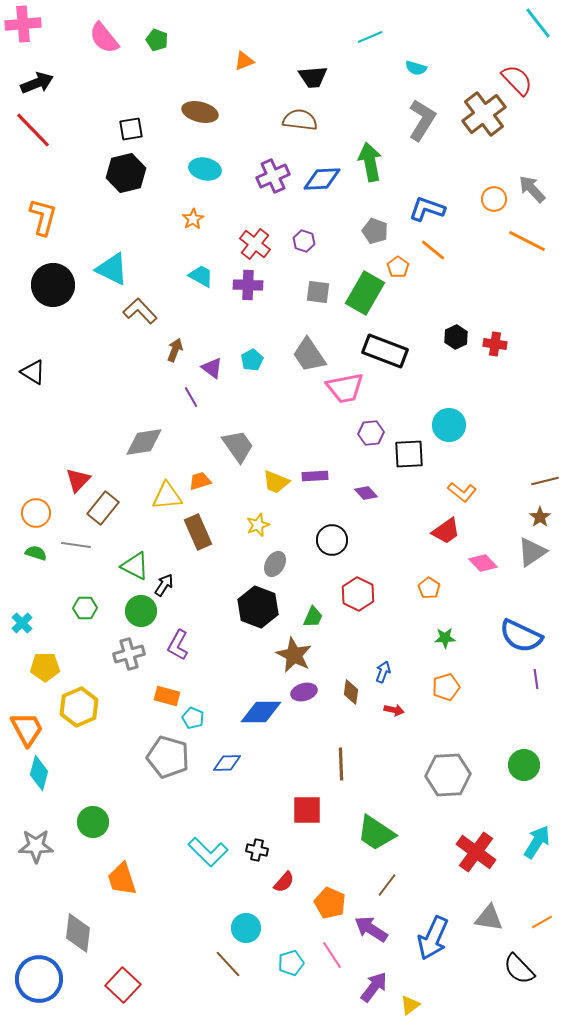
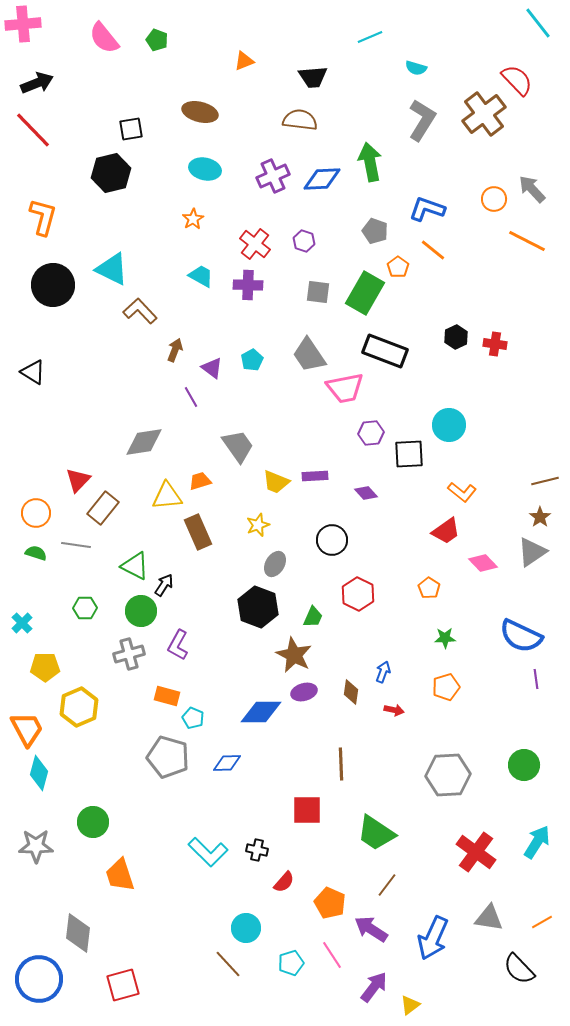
black hexagon at (126, 173): moved 15 px left
orange trapezoid at (122, 879): moved 2 px left, 4 px up
red square at (123, 985): rotated 32 degrees clockwise
